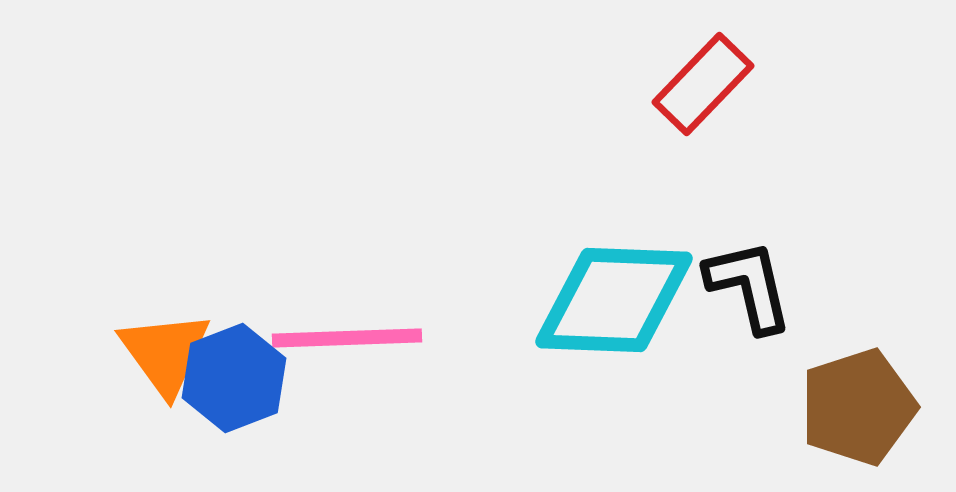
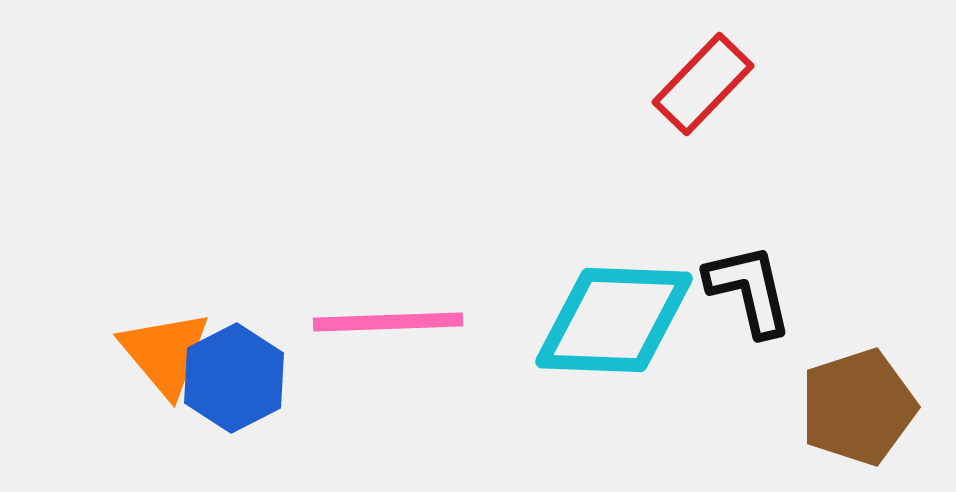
black L-shape: moved 4 px down
cyan diamond: moved 20 px down
pink line: moved 41 px right, 16 px up
orange triangle: rotated 4 degrees counterclockwise
blue hexagon: rotated 6 degrees counterclockwise
